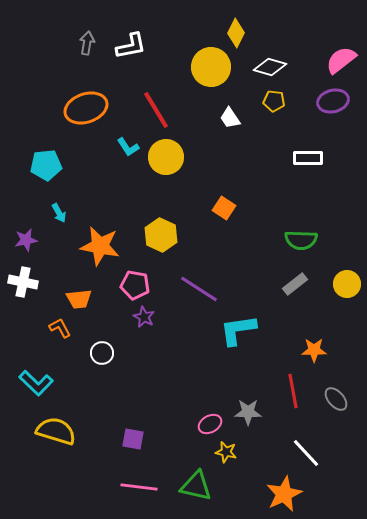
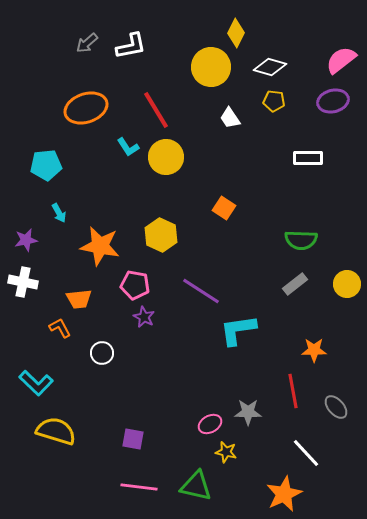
gray arrow at (87, 43): rotated 140 degrees counterclockwise
purple line at (199, 289): moved 2 px right, 2 px down
gray ellipse at (336, 399): moved 8 px down
